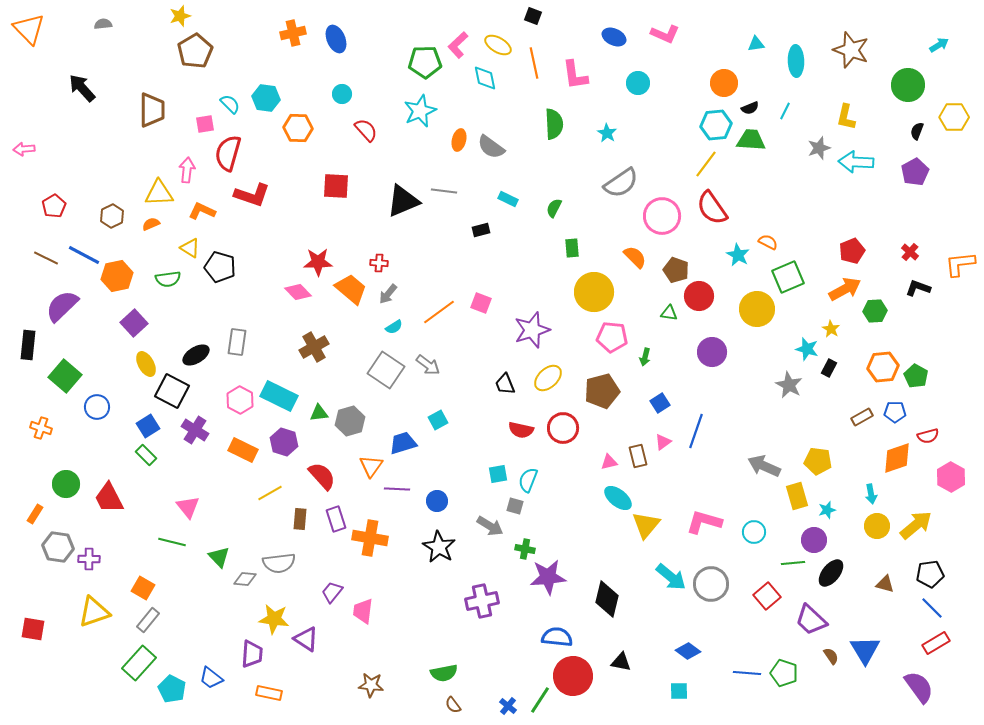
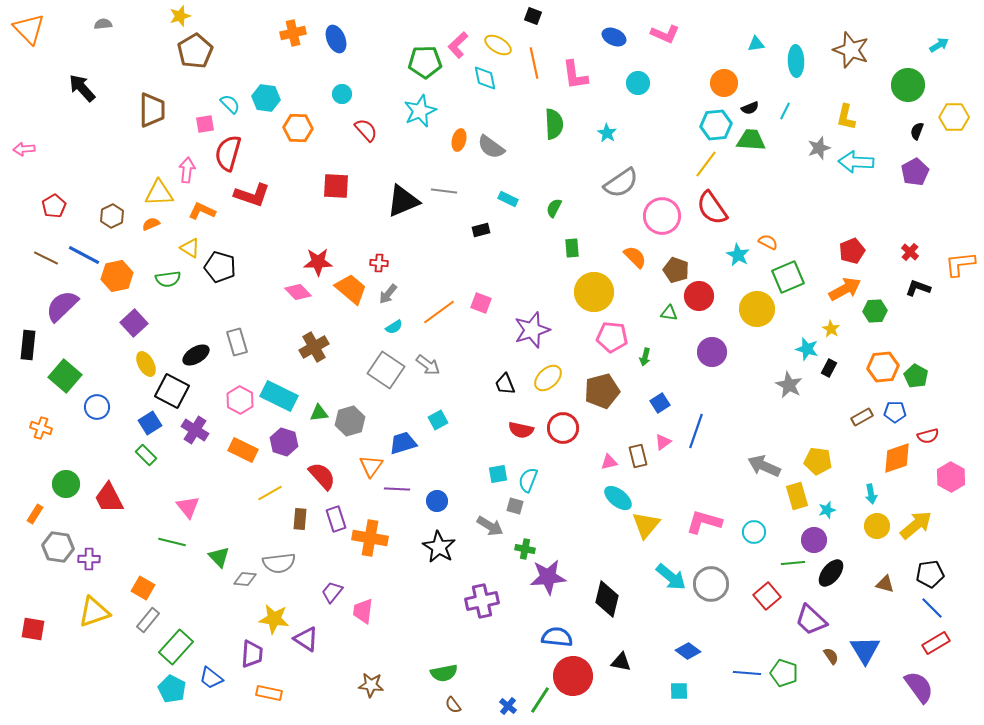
gray rectangle at (237, 342): rotated 24 degrees counterclockwise
blue square at (148, 426): moved 2 px right, 3 px up
green rectangle at (139, 663): moved 37 px right, 16 px up
